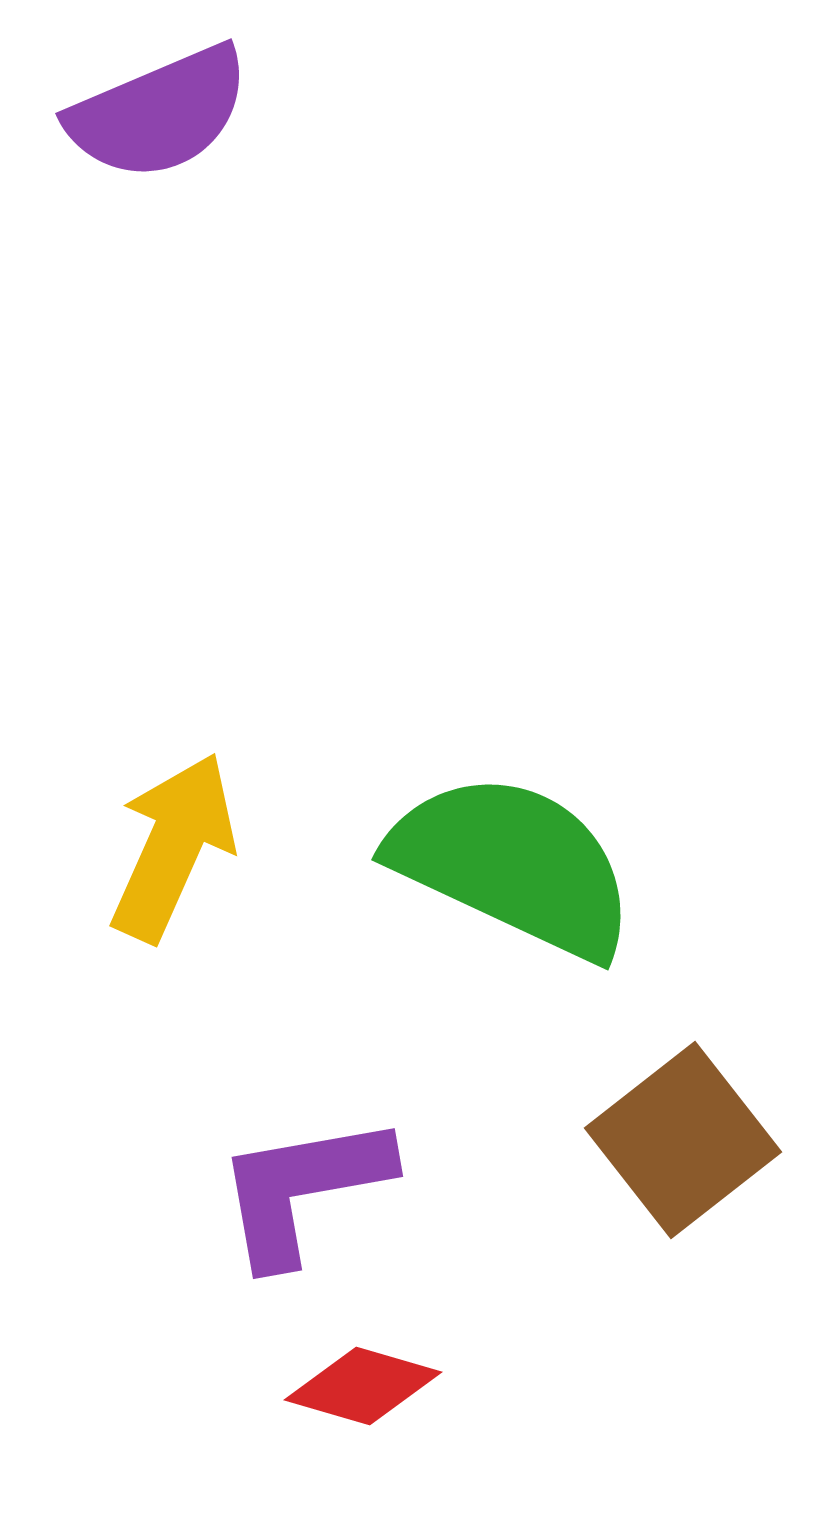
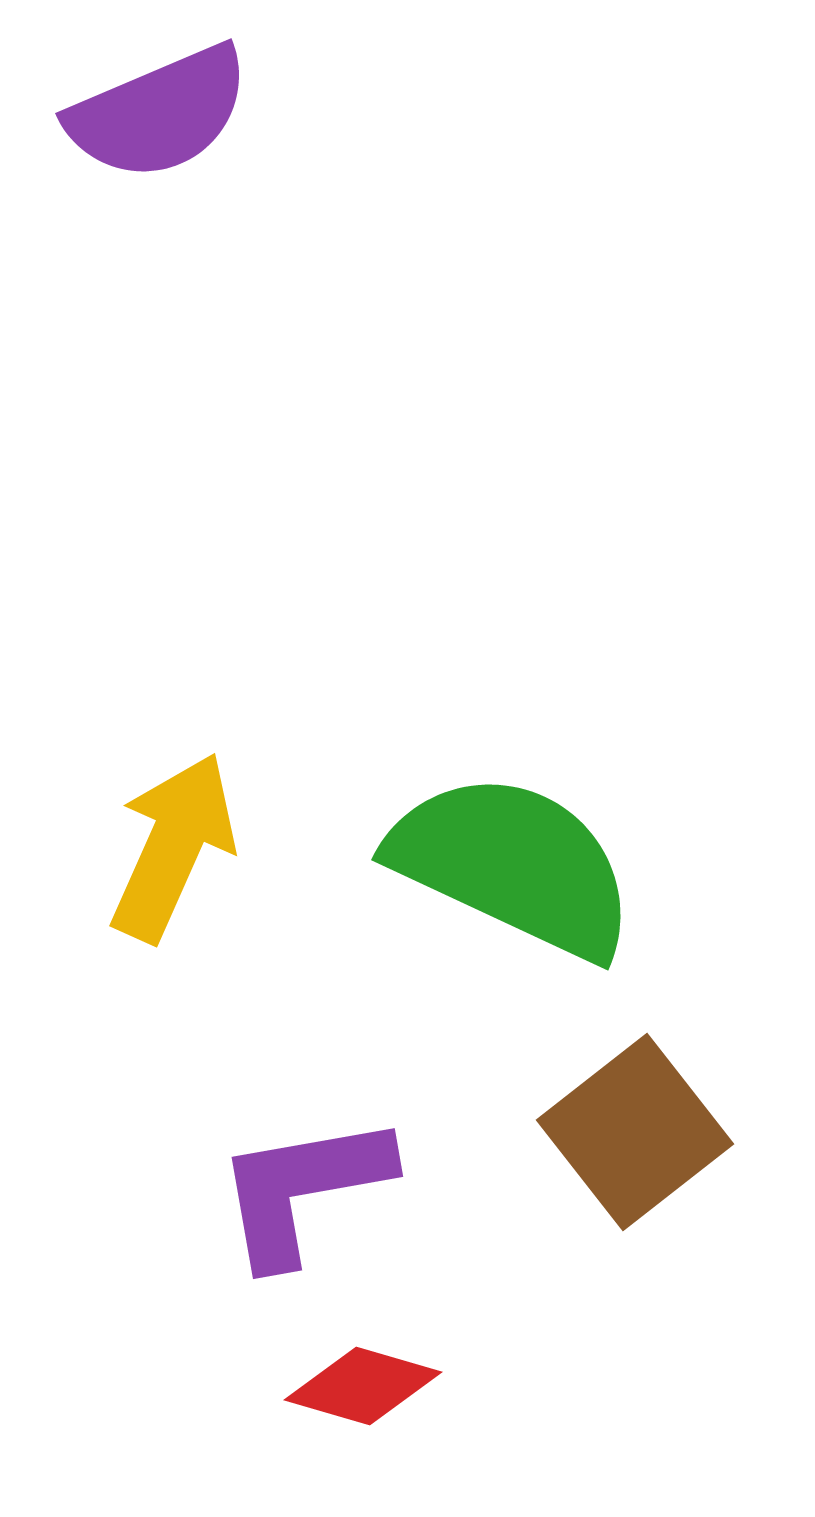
brown square: moved 48 px left, 8 px up
